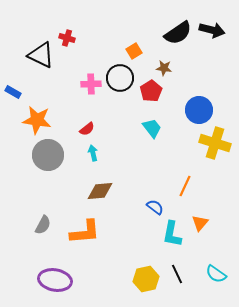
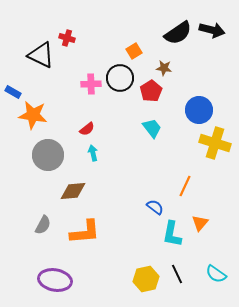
orange star: moved 4 px left, 5 px up
brown diamond: moved 27 px left
